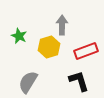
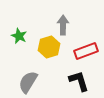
gray arrow: moved 1 px right
